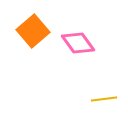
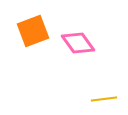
orange square: rotated 20 degrees clockwise
